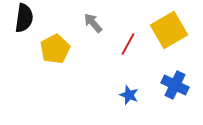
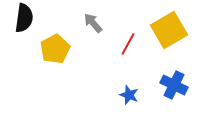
blue cross: moved 1 px left
